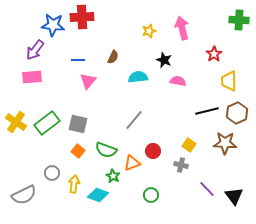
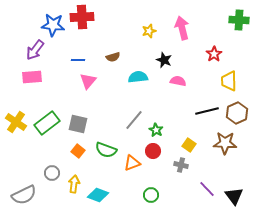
brown semicircle: rotated 48 degrees clockwise
green star: moved 43 px right, 46 px up
